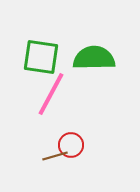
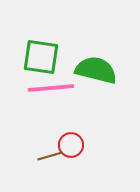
green semicircle: moved 2 px right, 12 px down; rotated 15 degrees clockwise
pink line: moved 6 px up; rotated 57 degrees clockwise
brown line: moved 5 px left
